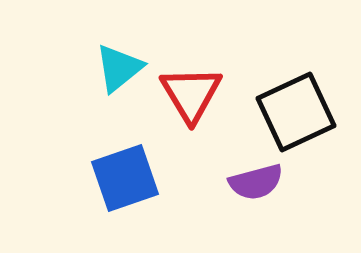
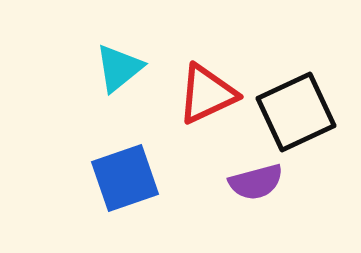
red triangle: moved 16 px right; rotated 36 degrees clockwise
